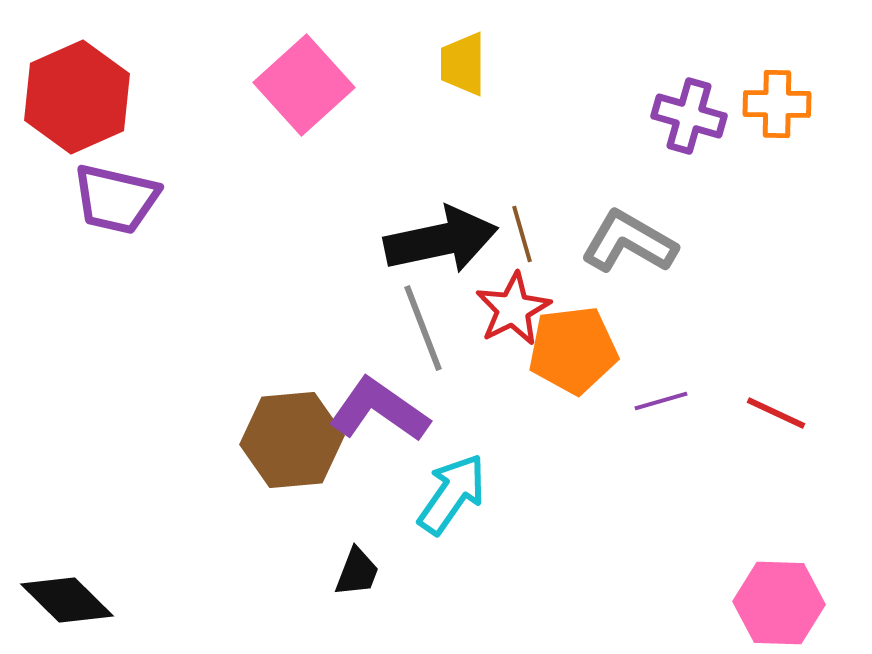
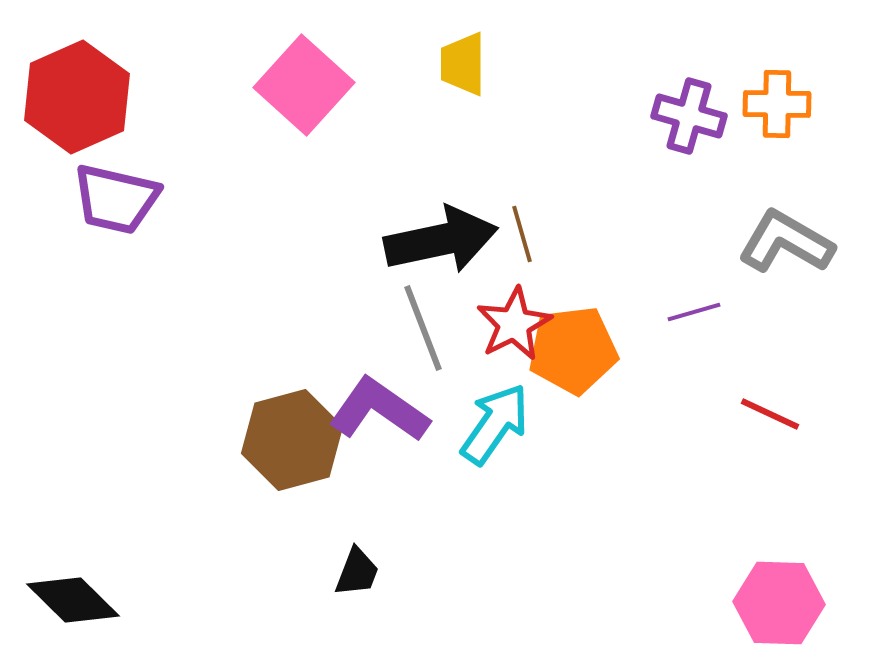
pink square: rotated 6 degrees counterclockwise
gray L-shape: moved 157 px right
red star: moved 1 px right, 15 px down
purple line: moved 33 px right, 89 px up
red line: moved 6 px left, 1 px down
brown hexagon: rotated 10 degrees counterclockwise
cyan arrow: moved 43 px right, 70 px up
black diamond: moved 6 px right
